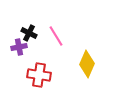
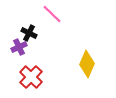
pink line: moved 4 px left, 22 px up; rotated 15 degrees counterclockwise
purple cross: rotated 14 degrees counterclockwise
red cross: moved 8 px left, 2 px down; rotated 35 degrees clockwise
